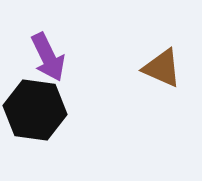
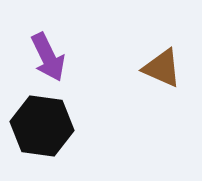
black hexagon: moved 7 px right, 16 px down
